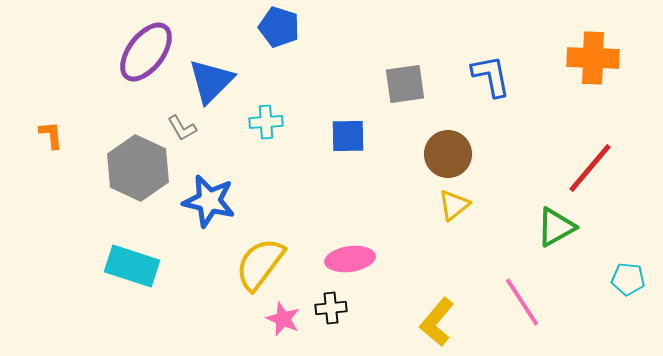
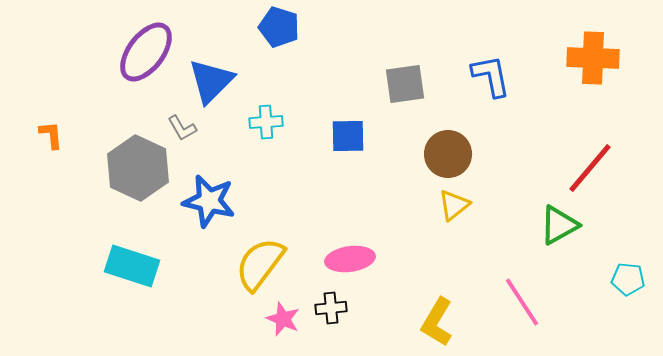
green triangle: moved 3 px right, 2 px up
yellow L-shape: rotated 9 degrees counterclockwise
